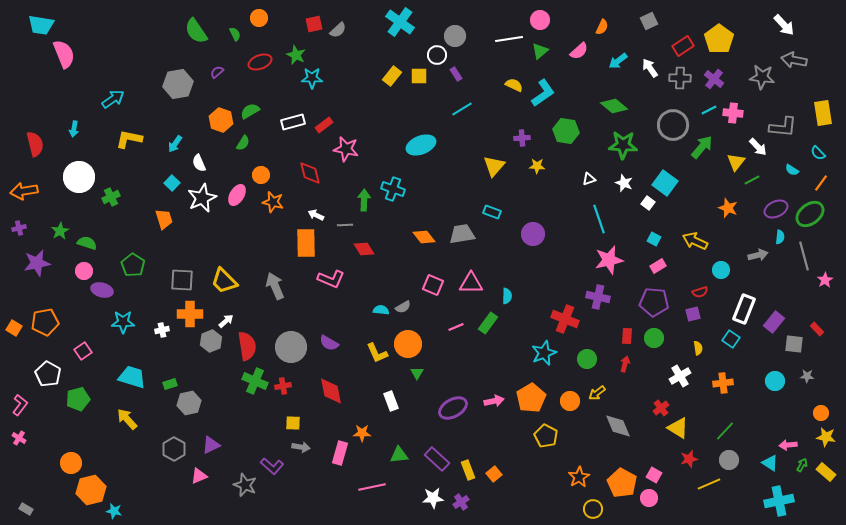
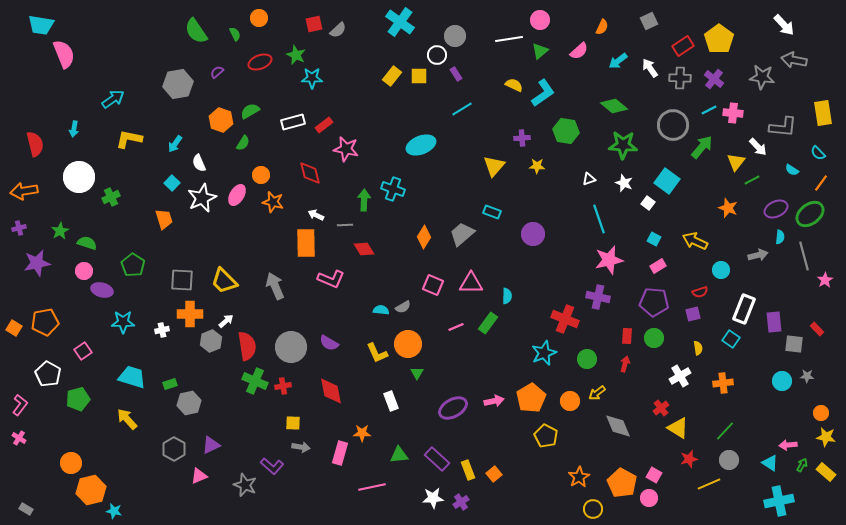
cyan square at (665, 183): moved 2 px right, 2 px up
gray trapezoid at (462, 234): rotated 32 degrees counterclockwise
orange diamond at (424, 237): rotated 70 degrees clockwise
purple rectangle at (774, 322): rotated 45 degrees counterclockwise
cyan circle at (775, 381): moved 7 px right
